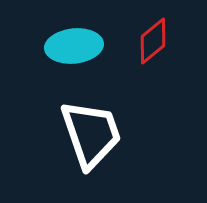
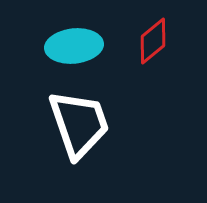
white trapezoid: moved 12 px left, 10 px up
